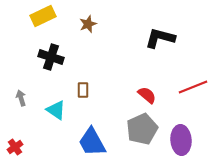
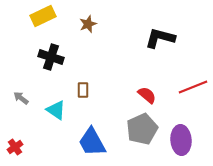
gray arrow: rotated 35 degrees counterclockwise
